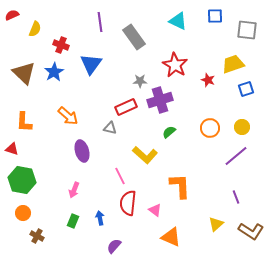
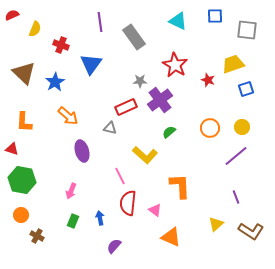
blue star at (54, 72): moved 1 px right, 10 px down
purple cross at (160, 100): rotated 20 degrees counterclockwise
pink arrow at (74, 190): moved 3 px left, 1 px down
orange circle at (23, 213): moved 2 px left, 2 px down
